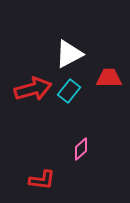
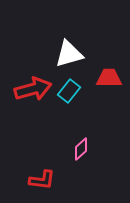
white triangle: rotated 12 degrees clockwise
